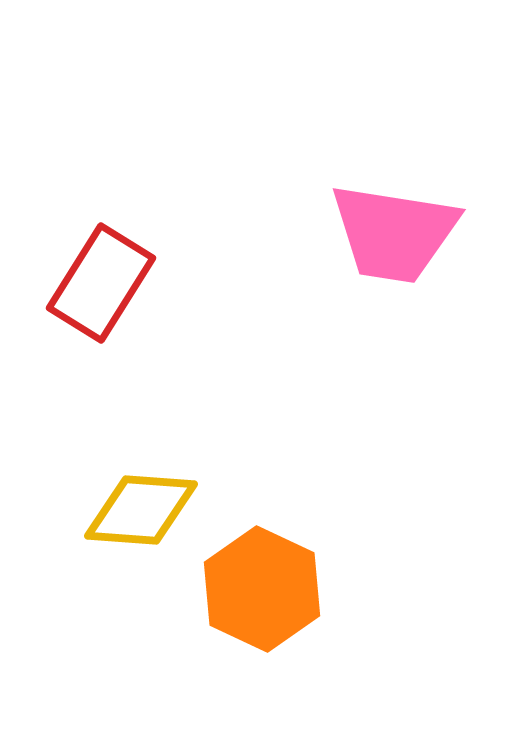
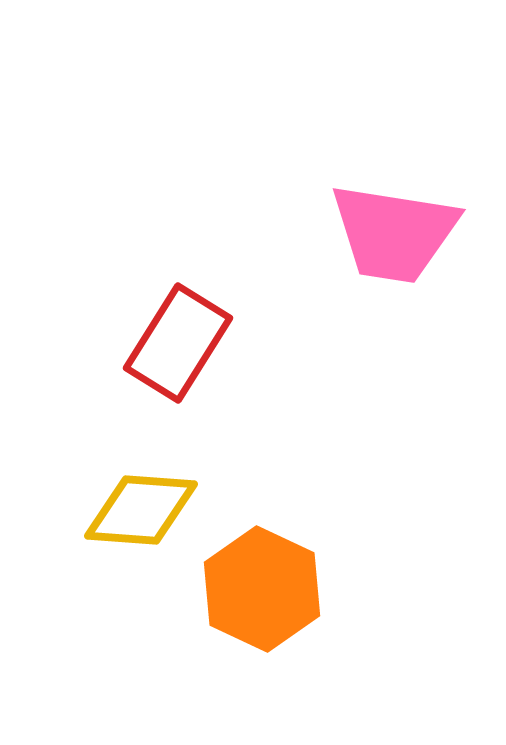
red rectangle: moved 77 px right, 60 px down
